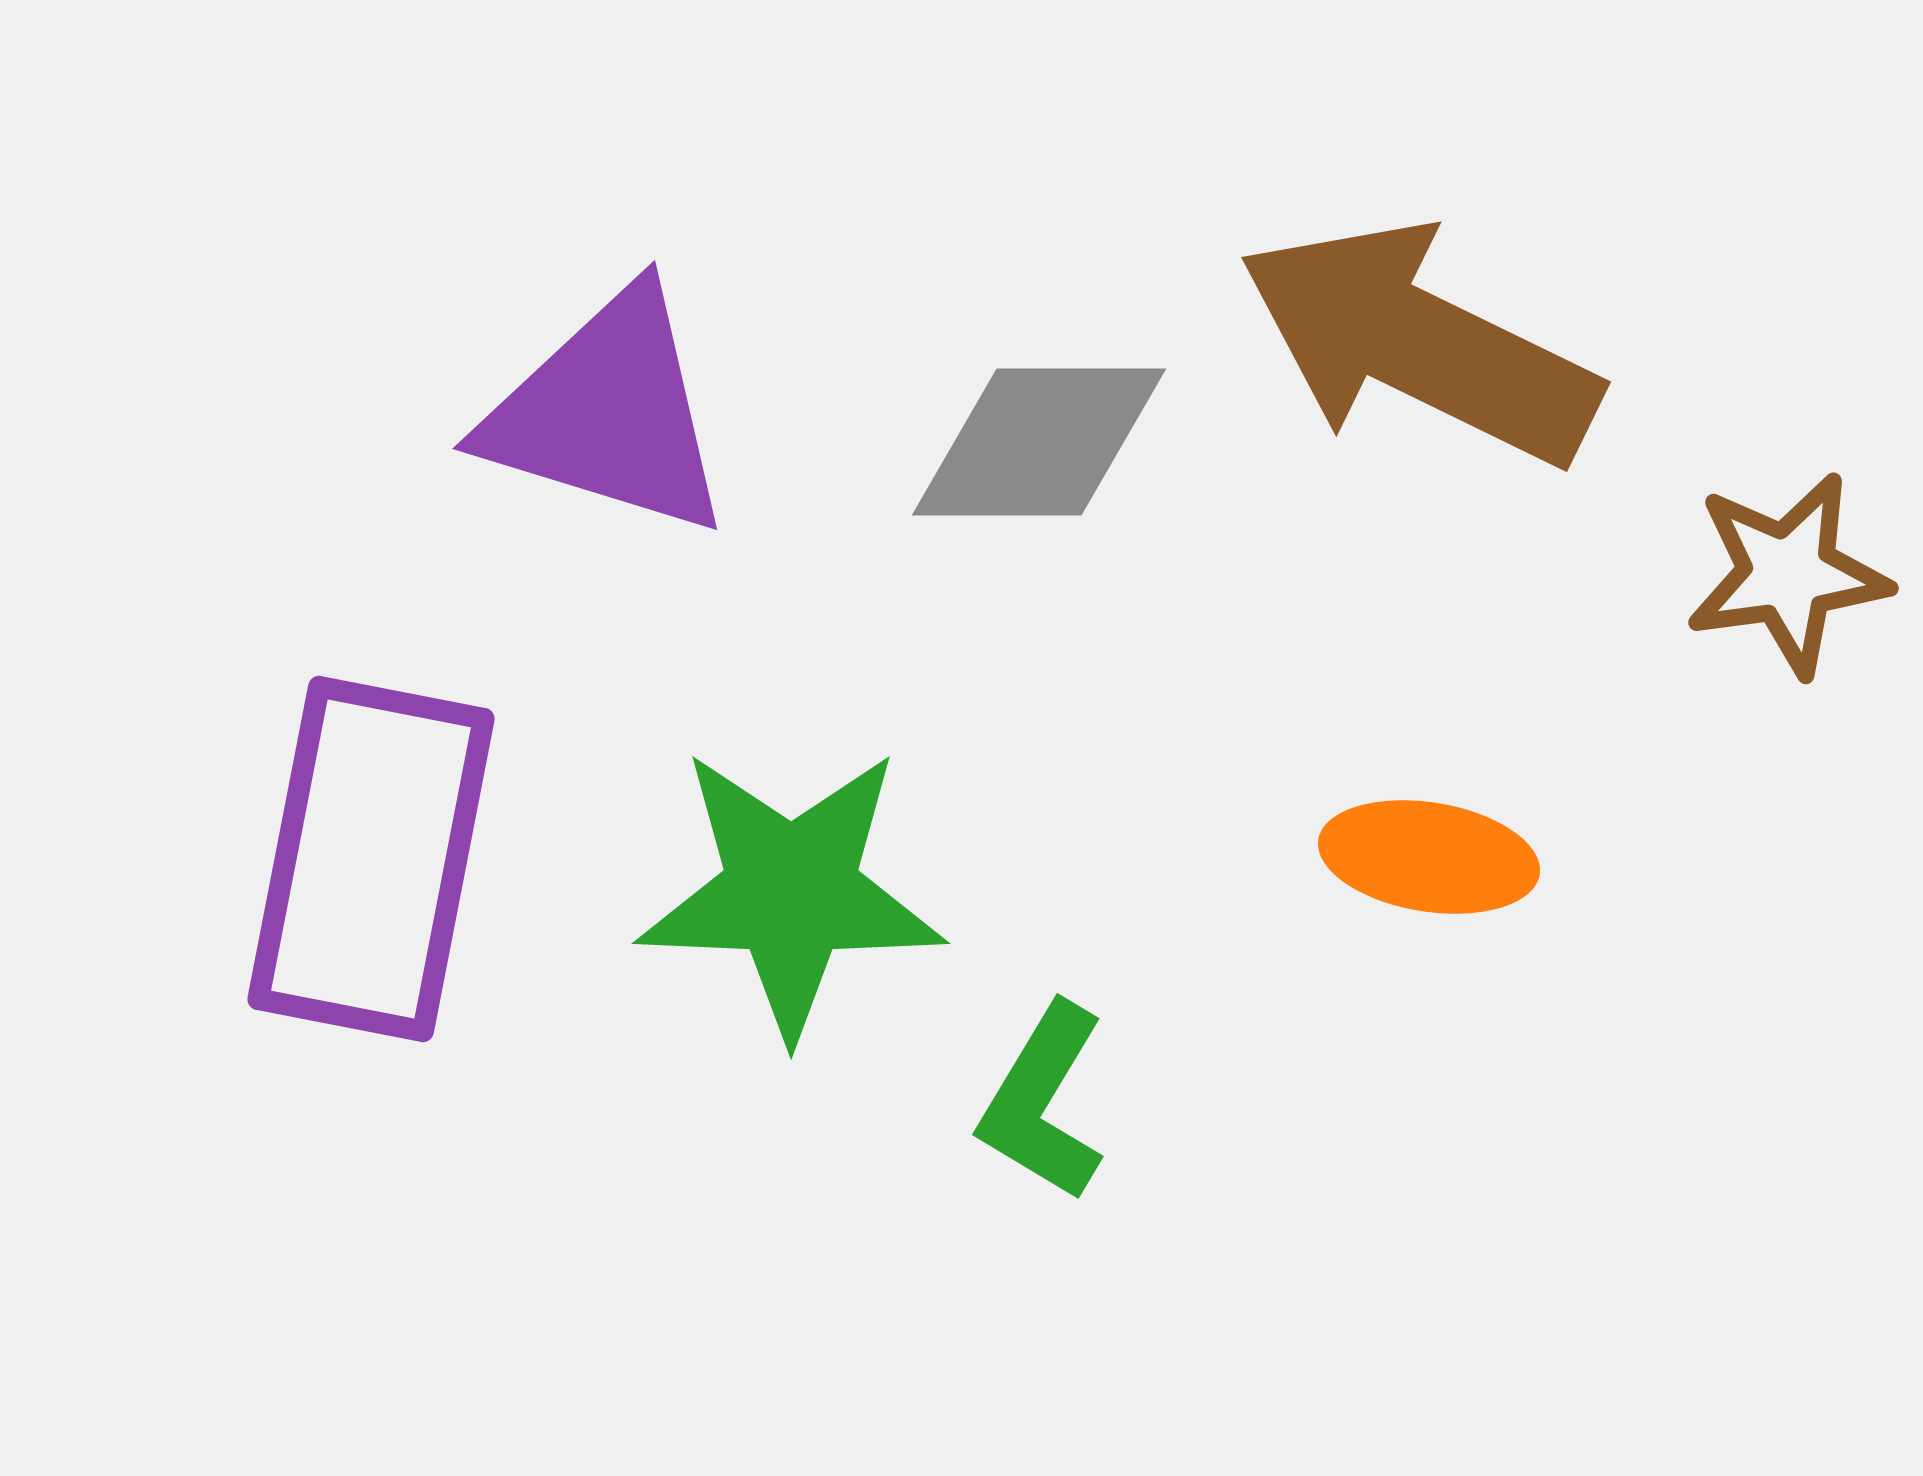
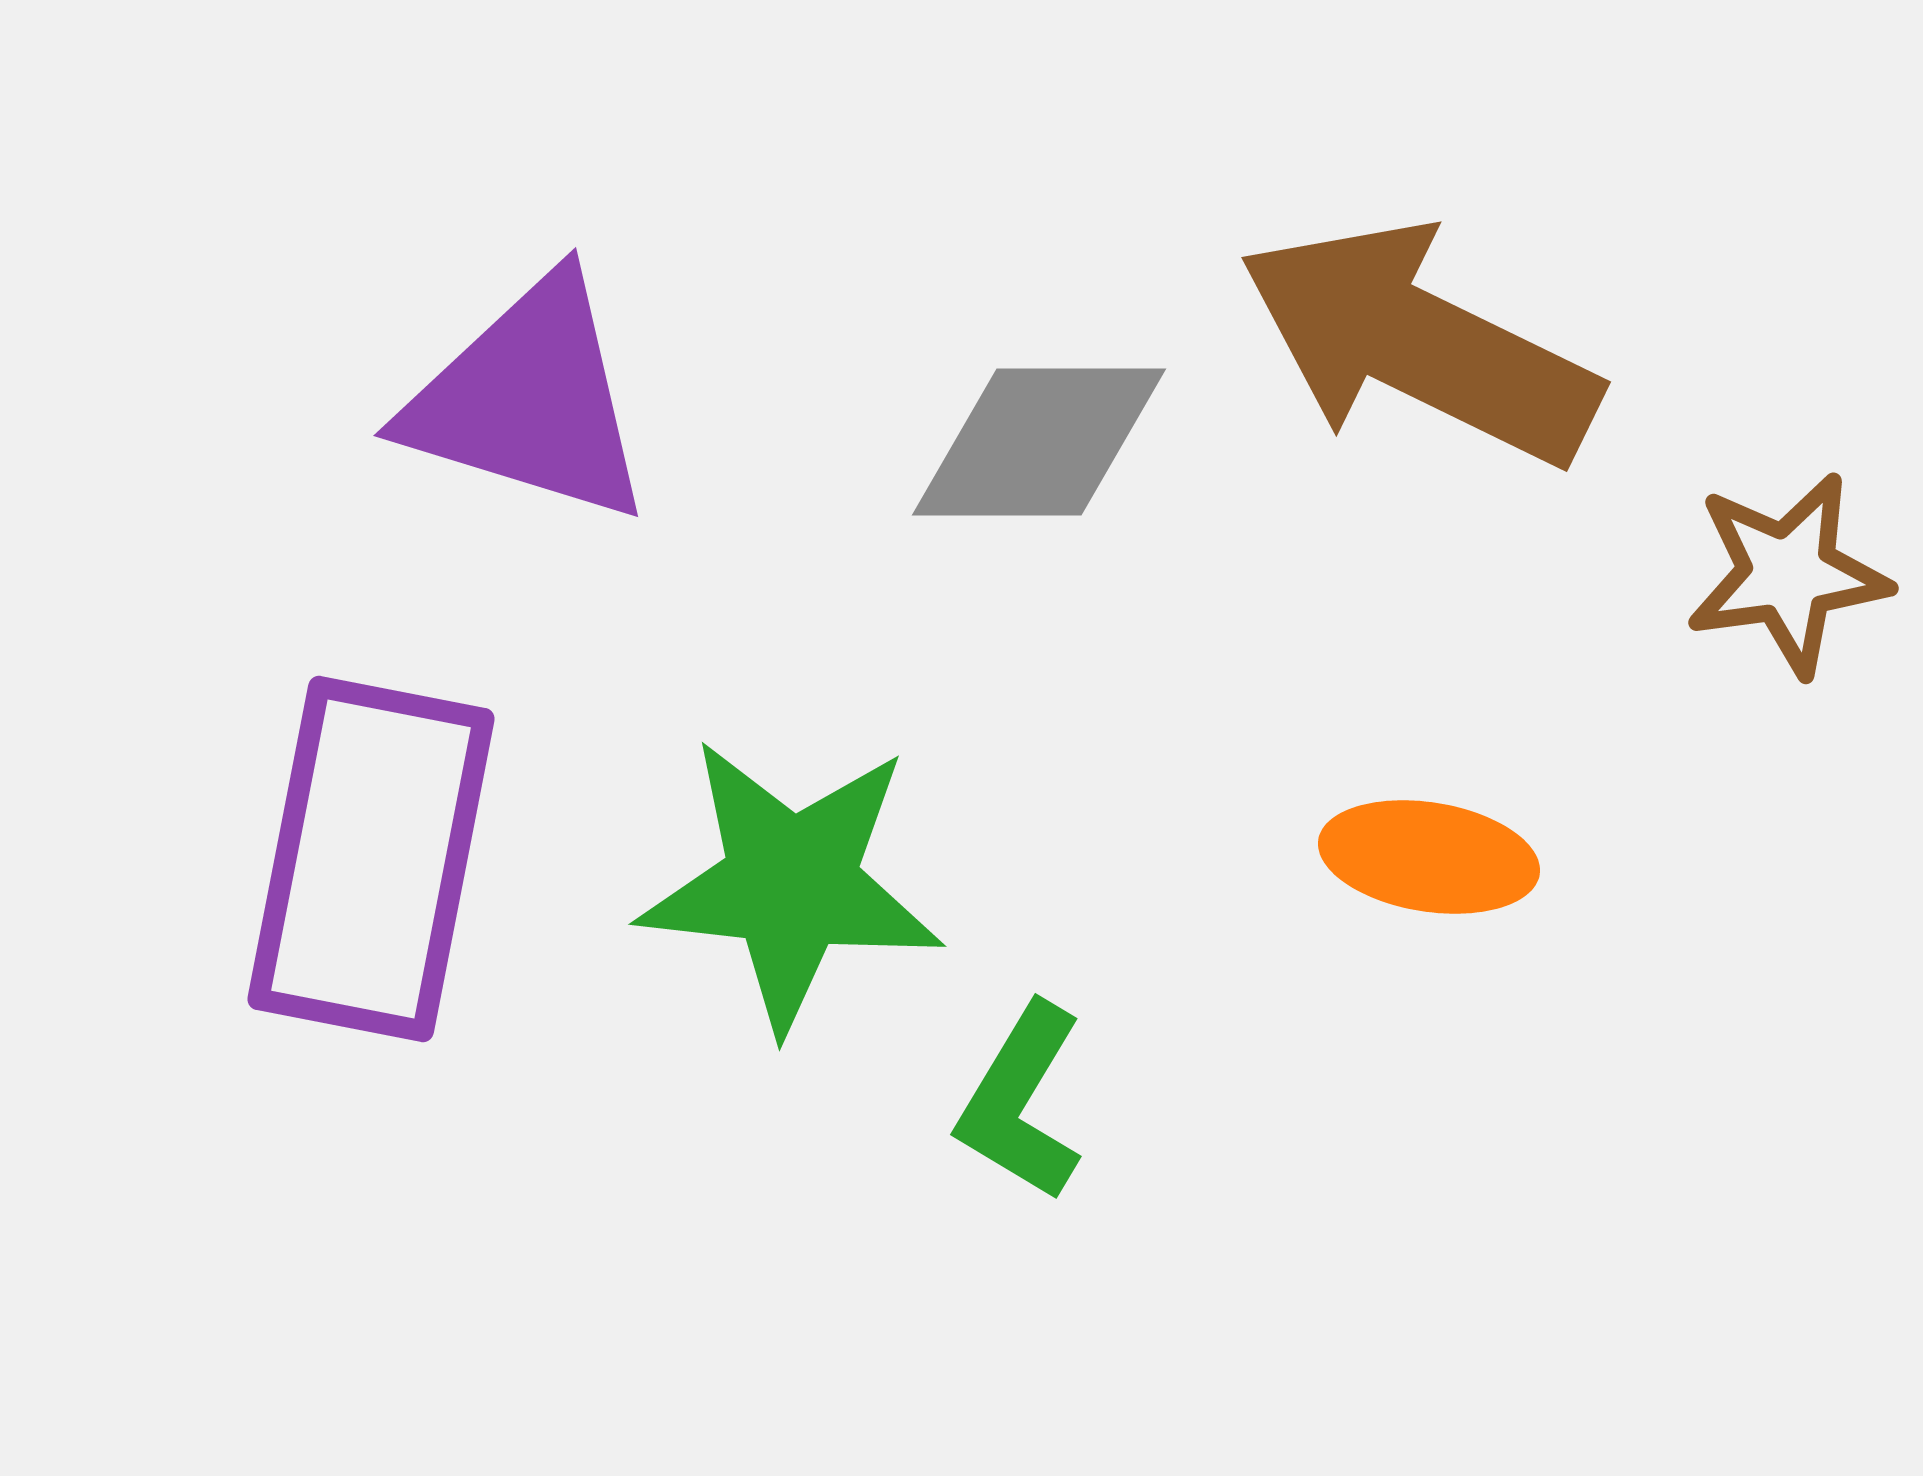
purple triangle: moved 79 px left, 13 px up
green star: moved 8 px up; rotated 4 degrees clockwise
green L-shape: moved 22 px left
